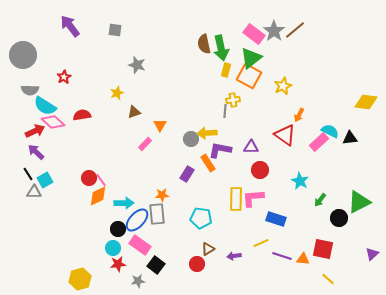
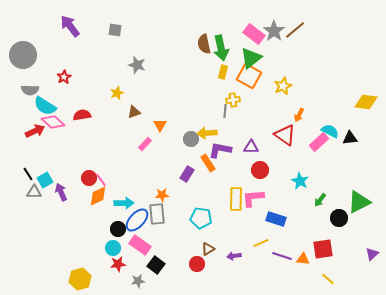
yellow rectangle at (226, 70): moved 3 px left, 2 px down
purple arrow at (36, 152): moved 25 px right, 40 px down; rotated 24 degrees clockwise
red square at (323, 249): rotated 20 degrees counterclockwise
